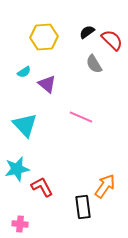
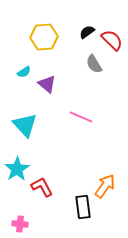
cyan star: rotated 20 degrees counterclockwise
